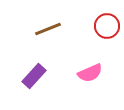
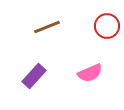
brown line: moved 1 px left, 2 px up
